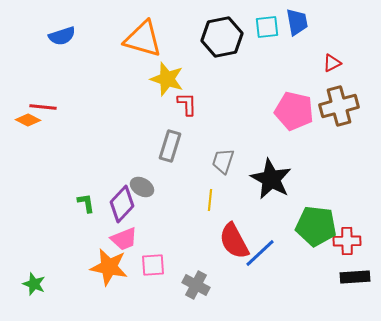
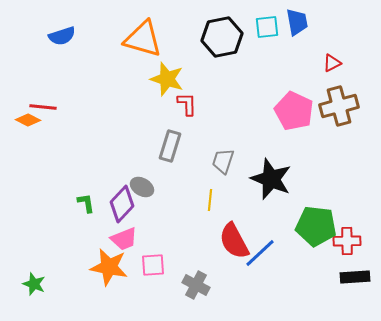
pink pentagon: rotated 12 degrees clockwise
black star: rotated 6 degrees counterclockwise
